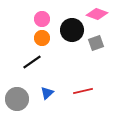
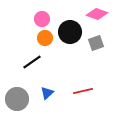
black circle: moved 2 px left, 2 px down
orange circle: moved 3 px right
